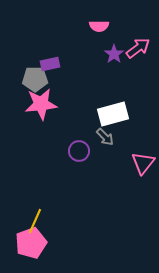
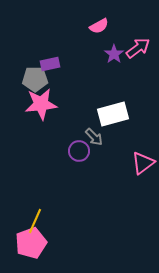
pink semicircle: rotated 30 degrees counterclockwise
gray arrow: moved 11 px left
pink triangle: rotated 15 degrees clockwise
